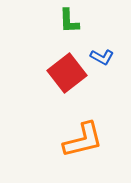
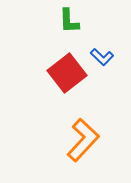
blue L-shape: rotated 15 degrees clockwise
orange L-shape: rotated 33 degrees counterclockwise
